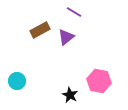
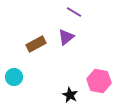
brown rectangle: moved 4 px left, 14 px down
cyan circle: moved 3 px left, 4 px up
